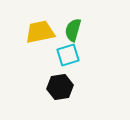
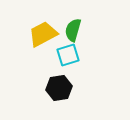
yellow trapezoid: moved 3 px right, 2 px down; rotated 16 degrees counterclockwise
black hexagon: moved 1 px left, 1 px down
